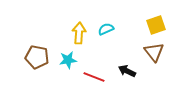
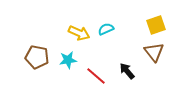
yellow arrow: rotated 110 degrees clockwise
black arrow: rotated 24 degrees clockwise
red line: moved 2 px right, 1 px up; rotated 20 degrees clockwise
